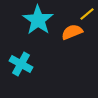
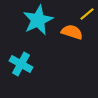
cyan star: rotated 12 degrees clockwise
orange semicircle: rotated 40 degrees clockwise
